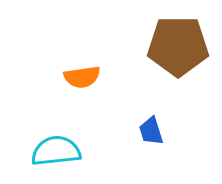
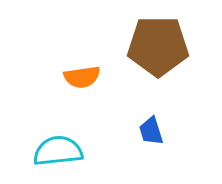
brown pentagon: moved 20 px left
cyan semicircle: moved 2 px right
